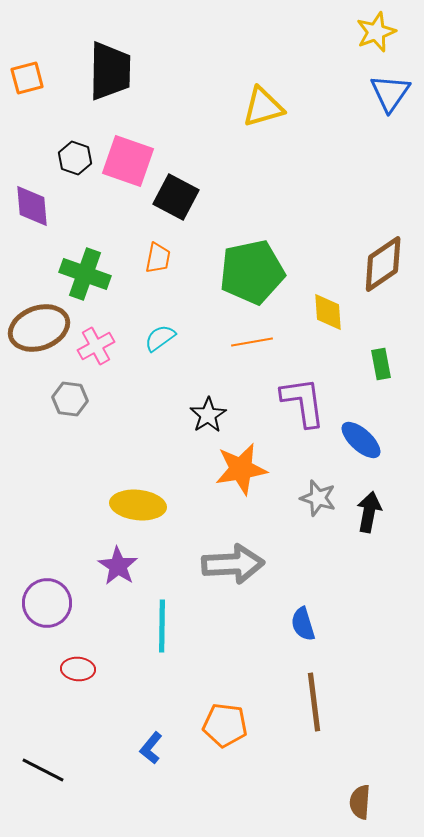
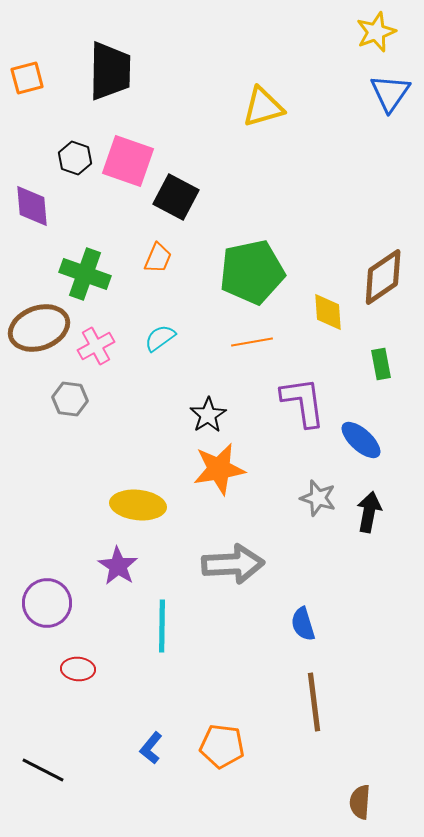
orange trapezoid: rotated 12 degrees clockwise
brown diamond: moved 13 px down
orange star: moved 22 px left
orange pentagon: moved 3 px left, 21 px down
